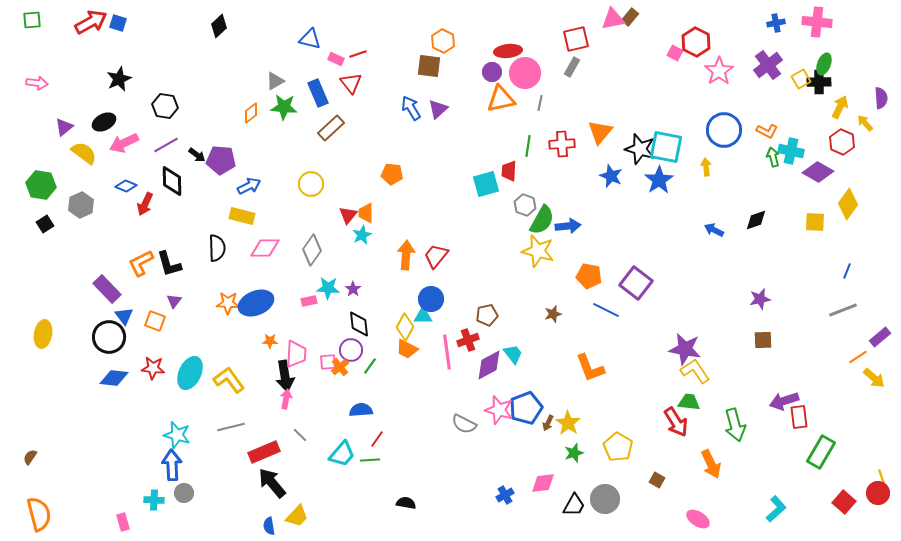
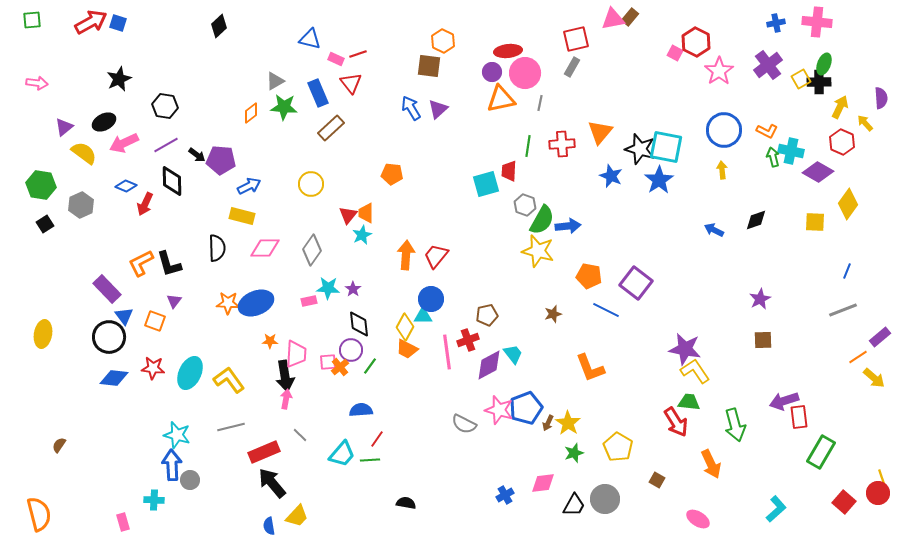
yellow arrow at (706, 167): moved 16 px right, 3 px down
purple star at (760, 299): rotated 15 degrees counterclockwise
brown semicircle at (30, 457): moved 29 px right, 12 px up
gray circle at (184, 493): moved 6 px right, 13 px up
